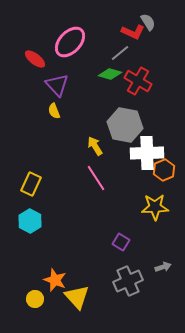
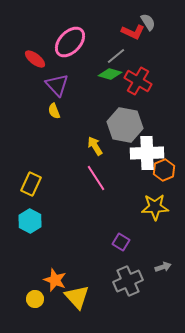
gray line: moved 4 px left, 3 px down
